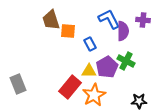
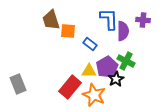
blue L-shape: rotated 25 degrees clockwise
blue rectangle: rotated 24 degrees counterclockwise
orange star: rotated 20 degrees counterclockwise
black star: moved 23 px left, 22 px up; rotated 28 degrees counterclockwise
